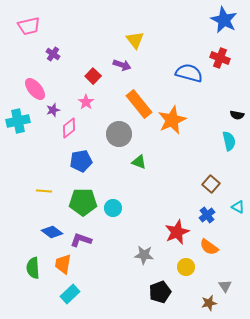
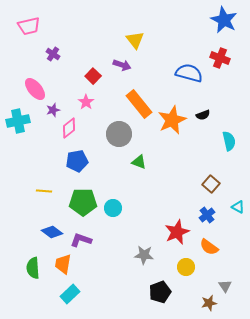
black semicircle: moved 34 px left; rotated 32 degrees counterclockwise
blue pentagon: moved 4 px left
